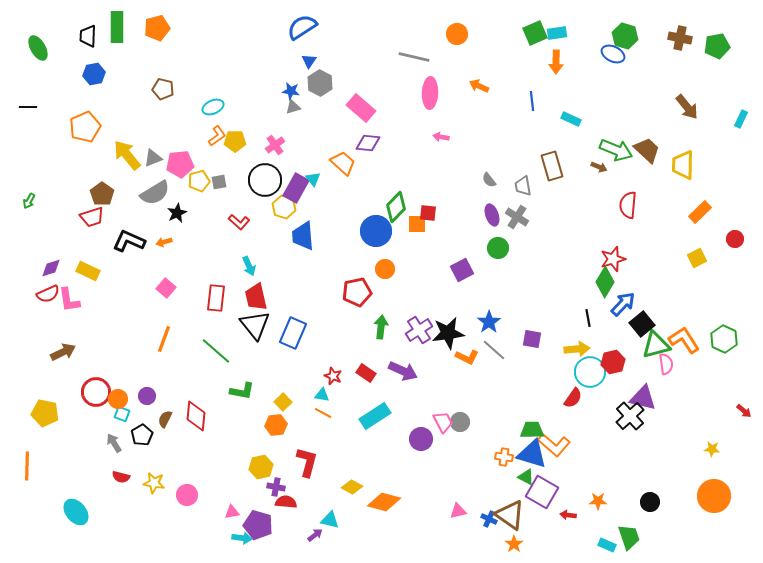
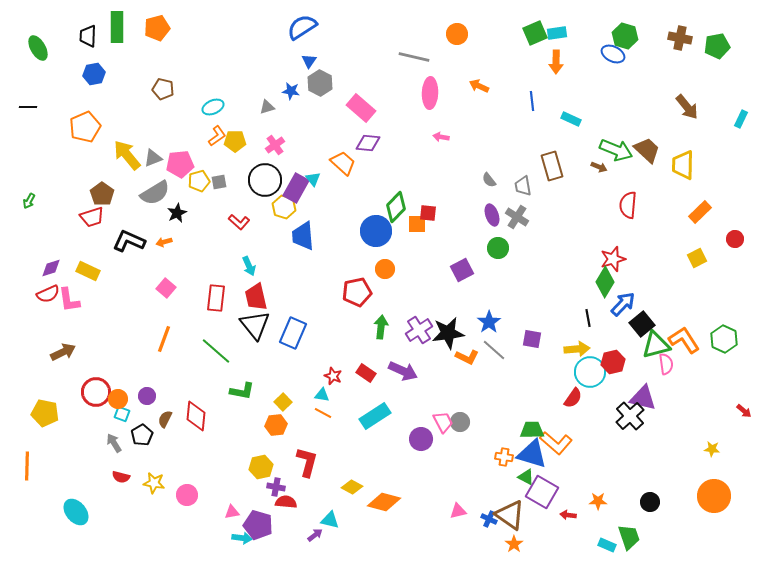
gray triangle at (293, 107): moved 26 px left
orange L-shape at (554, 445): moved 2 px right, 2 px up
